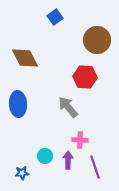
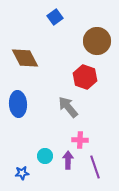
brown circle: moved 1 px down
red hexagon: rotated 15 degrees clockwise
